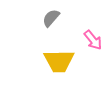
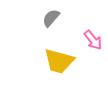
yellow trapezoid: rotated 16 degrees clockwise
